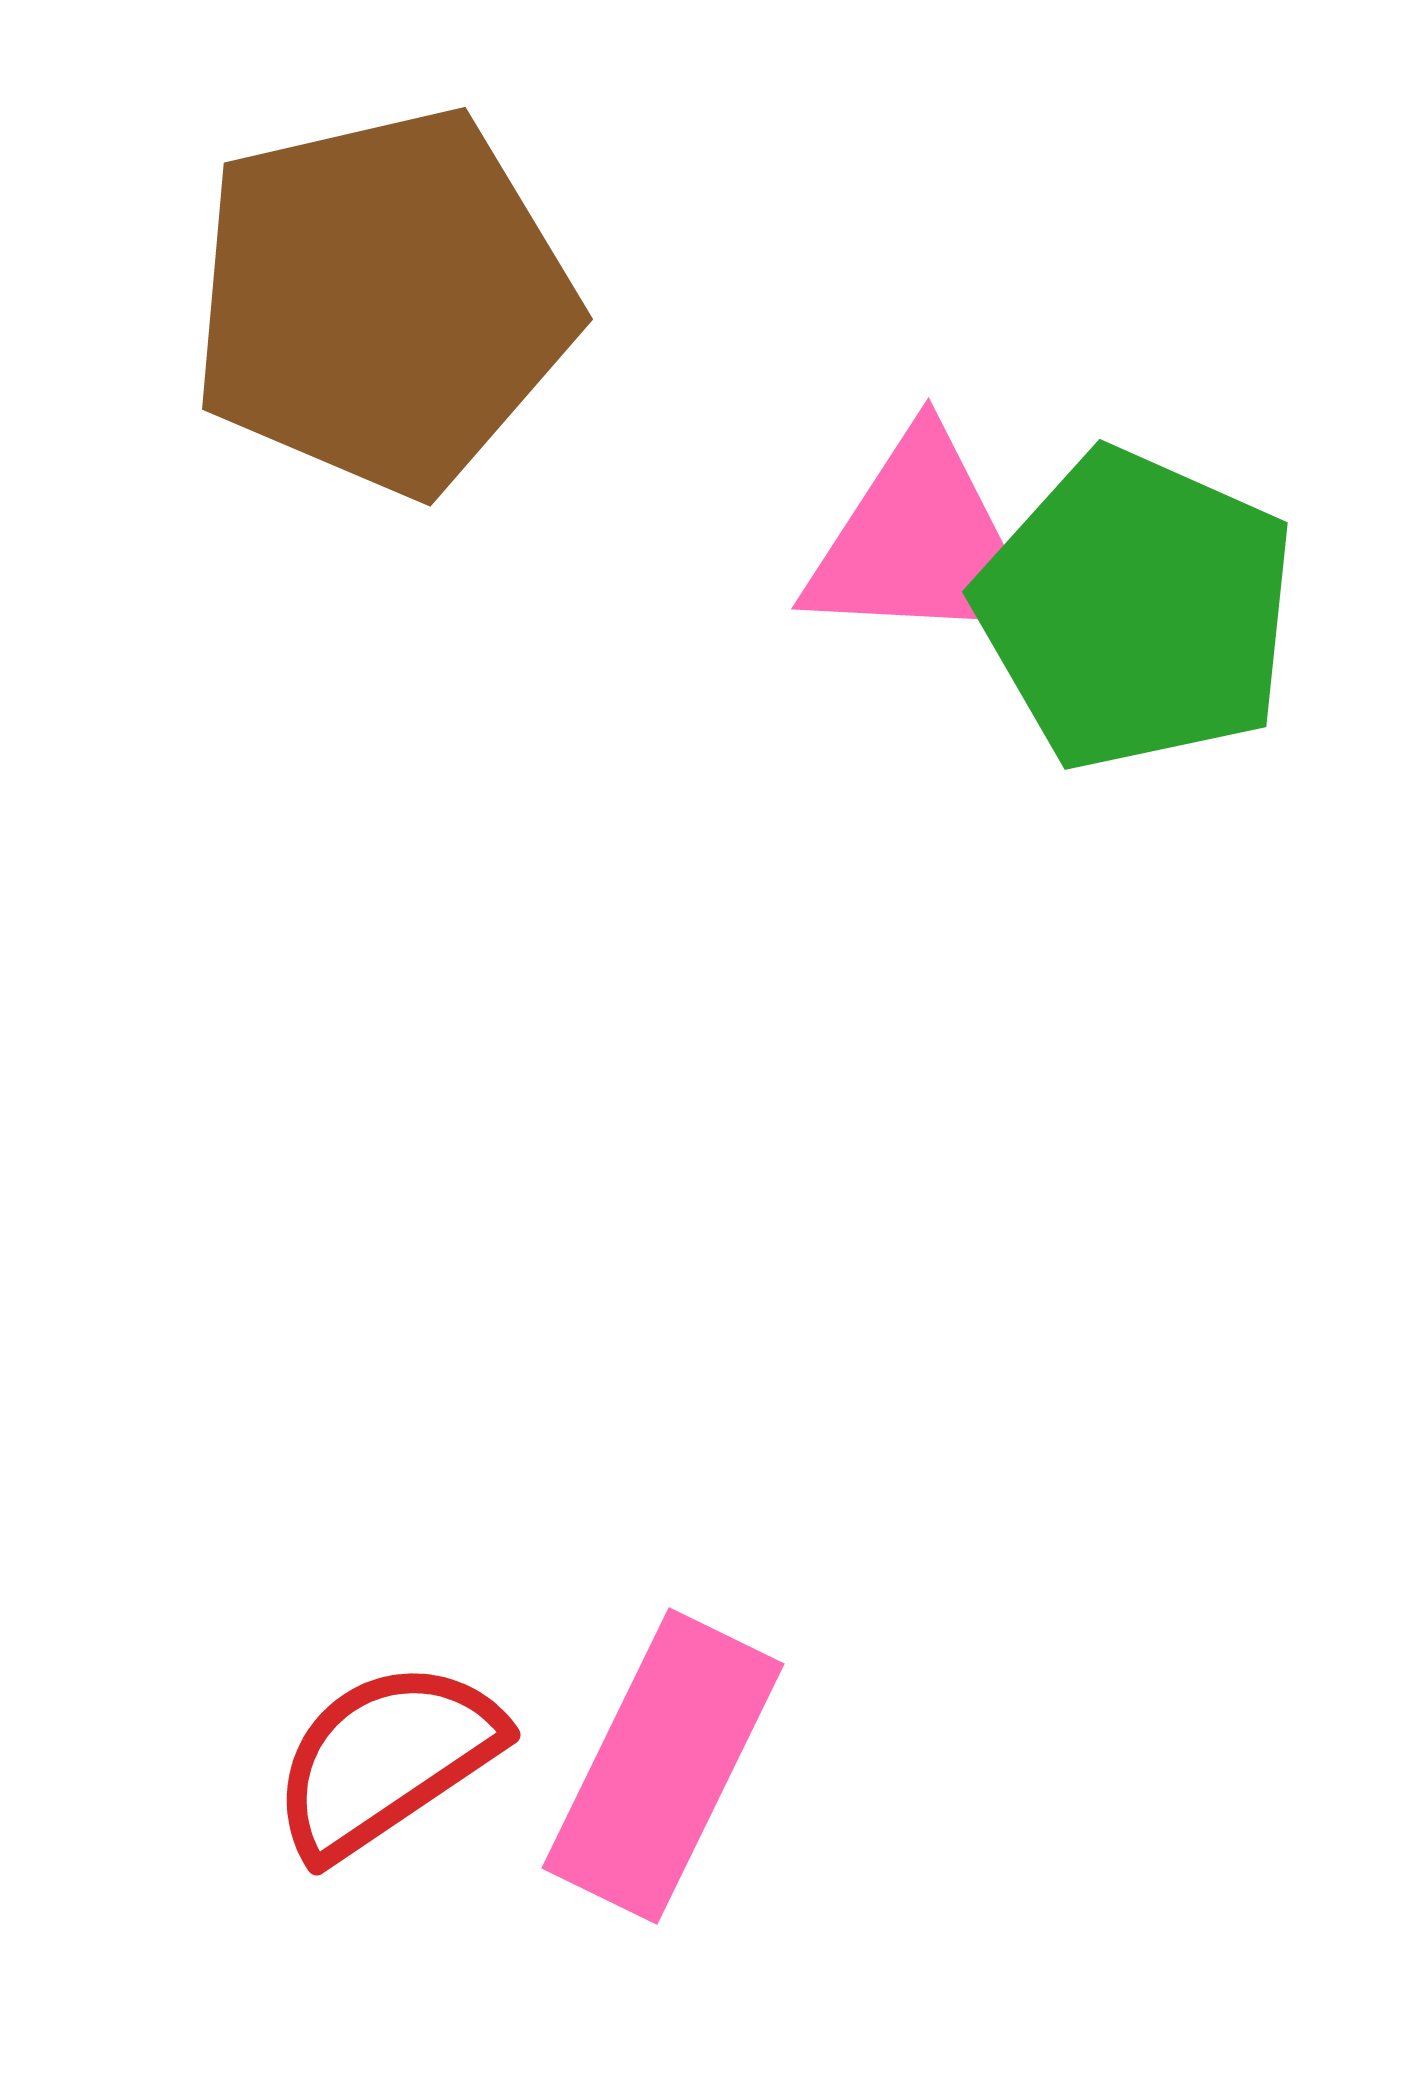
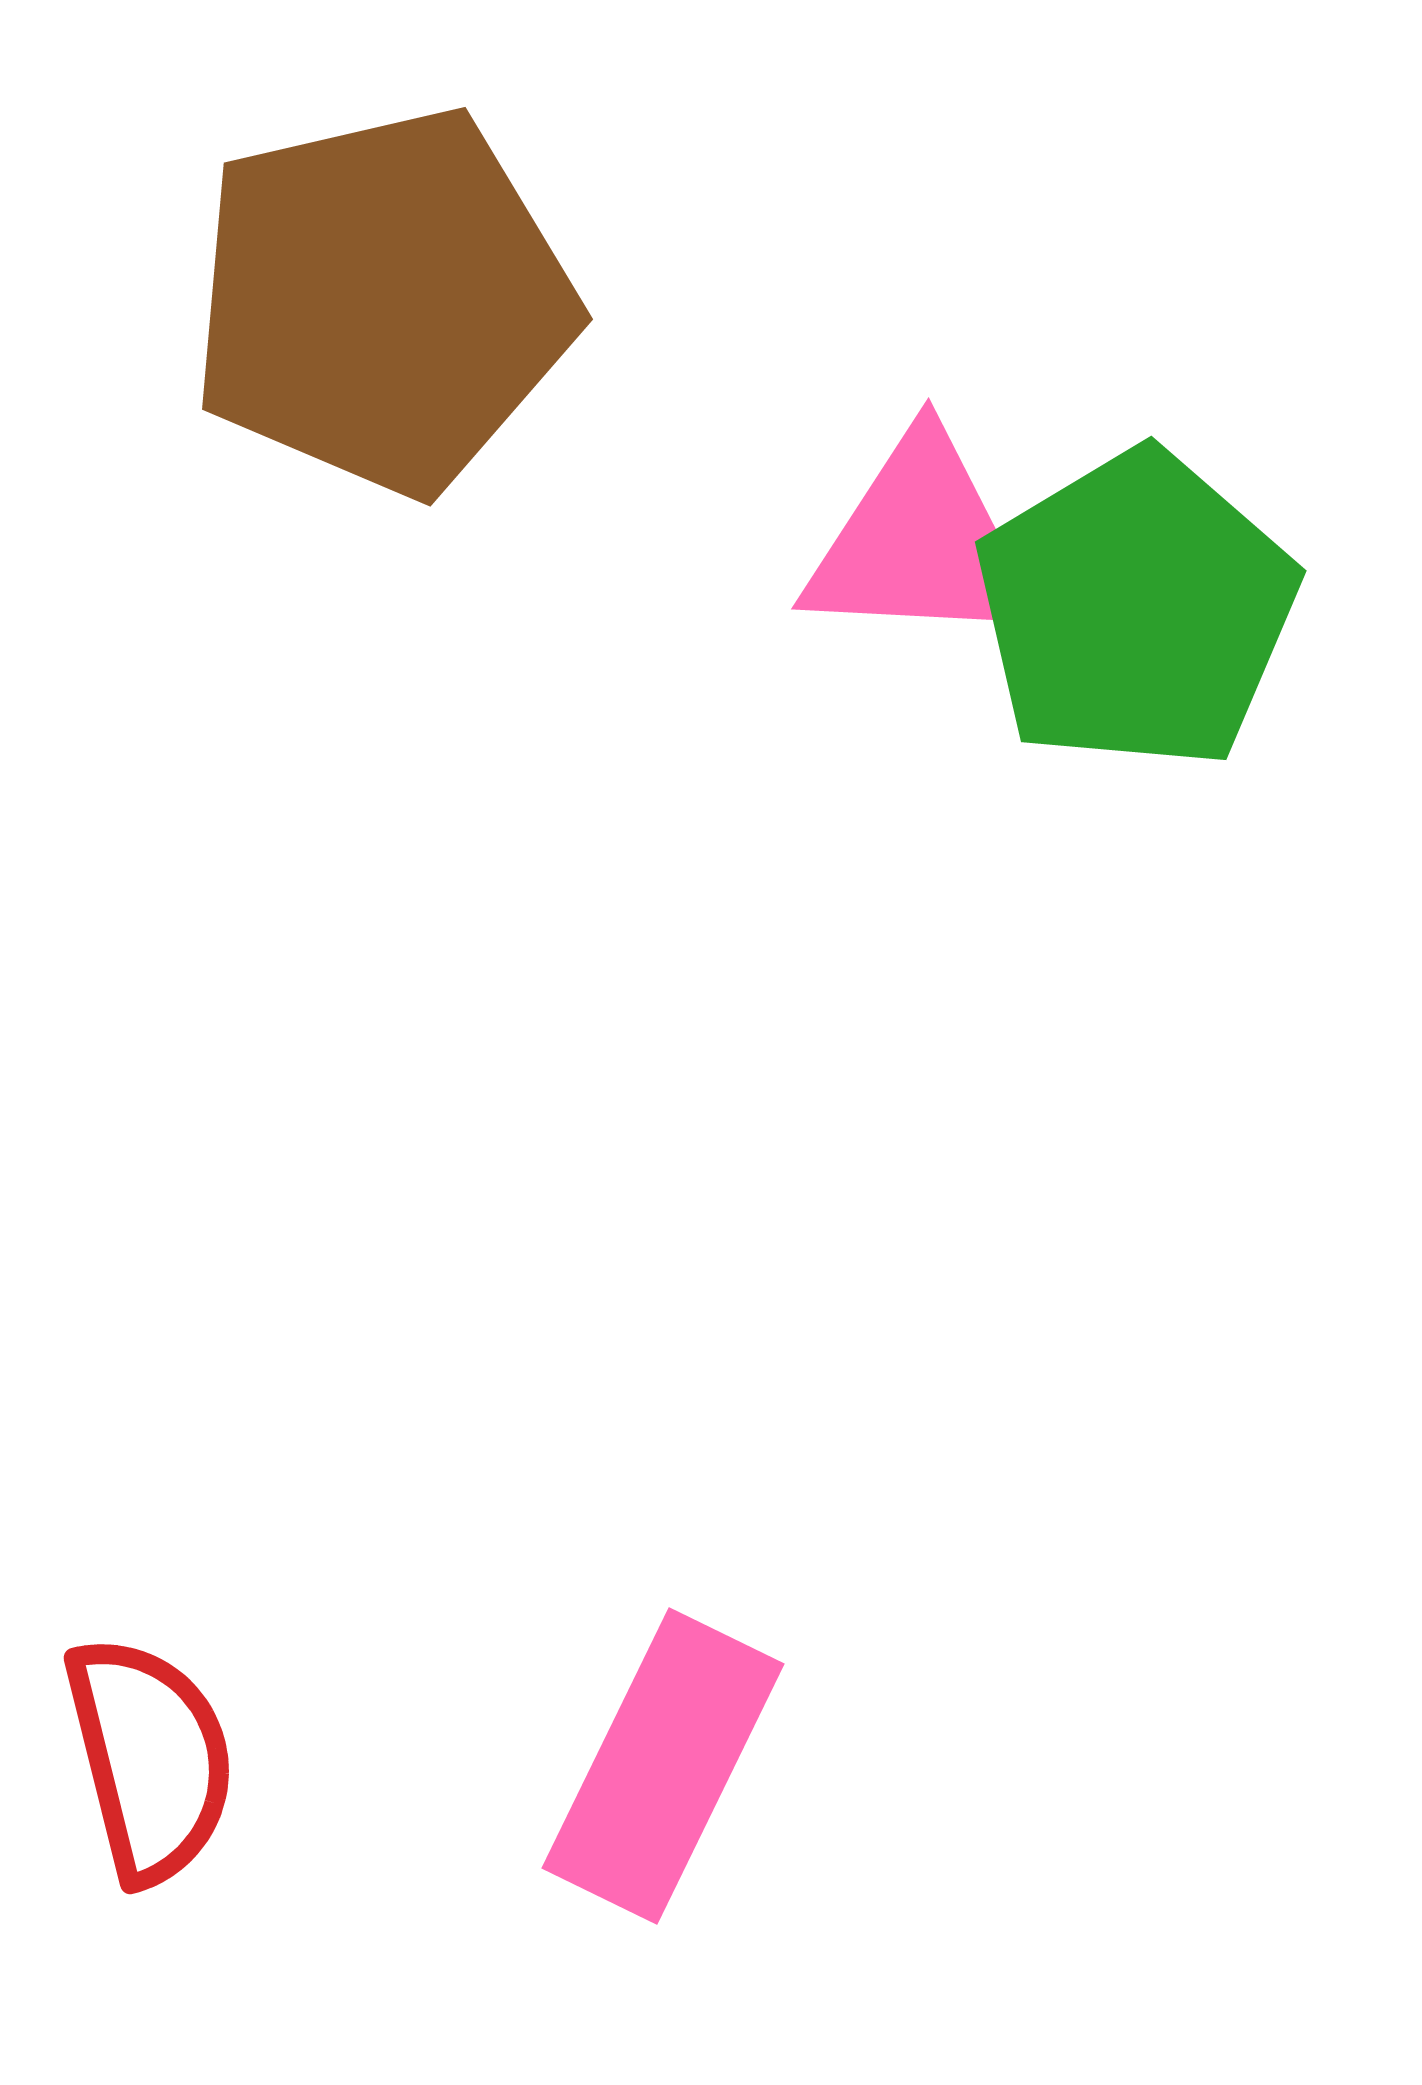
green pentagon: rotated 17 degrees clockwise
red semicircle: moved 236 px left; rotated 110 degrees clockwise
